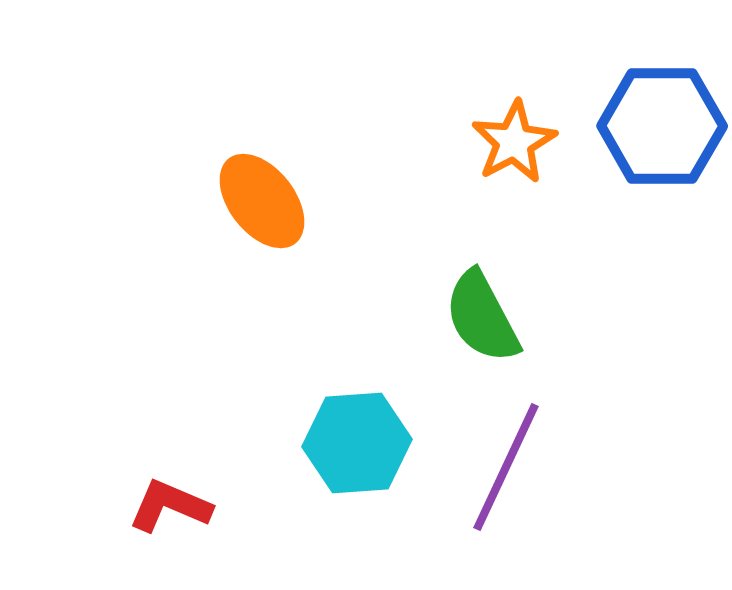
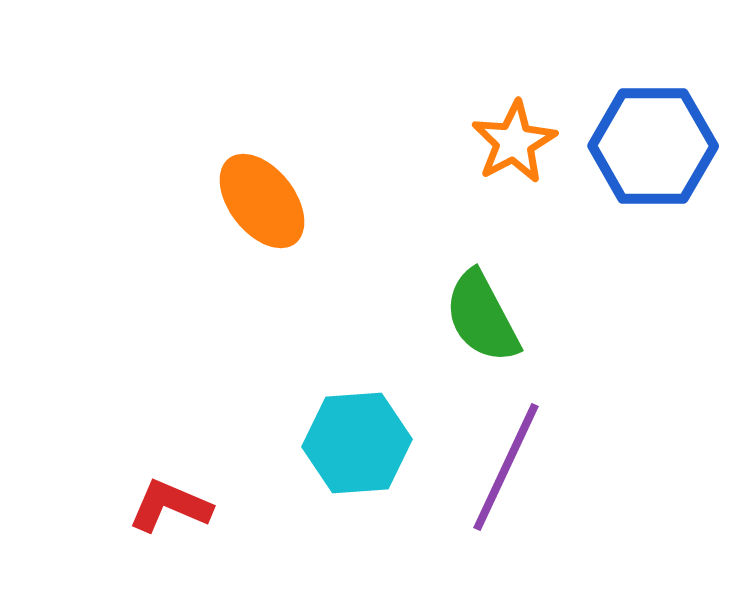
blue hexagon: moved 9 px left, 20 px down
